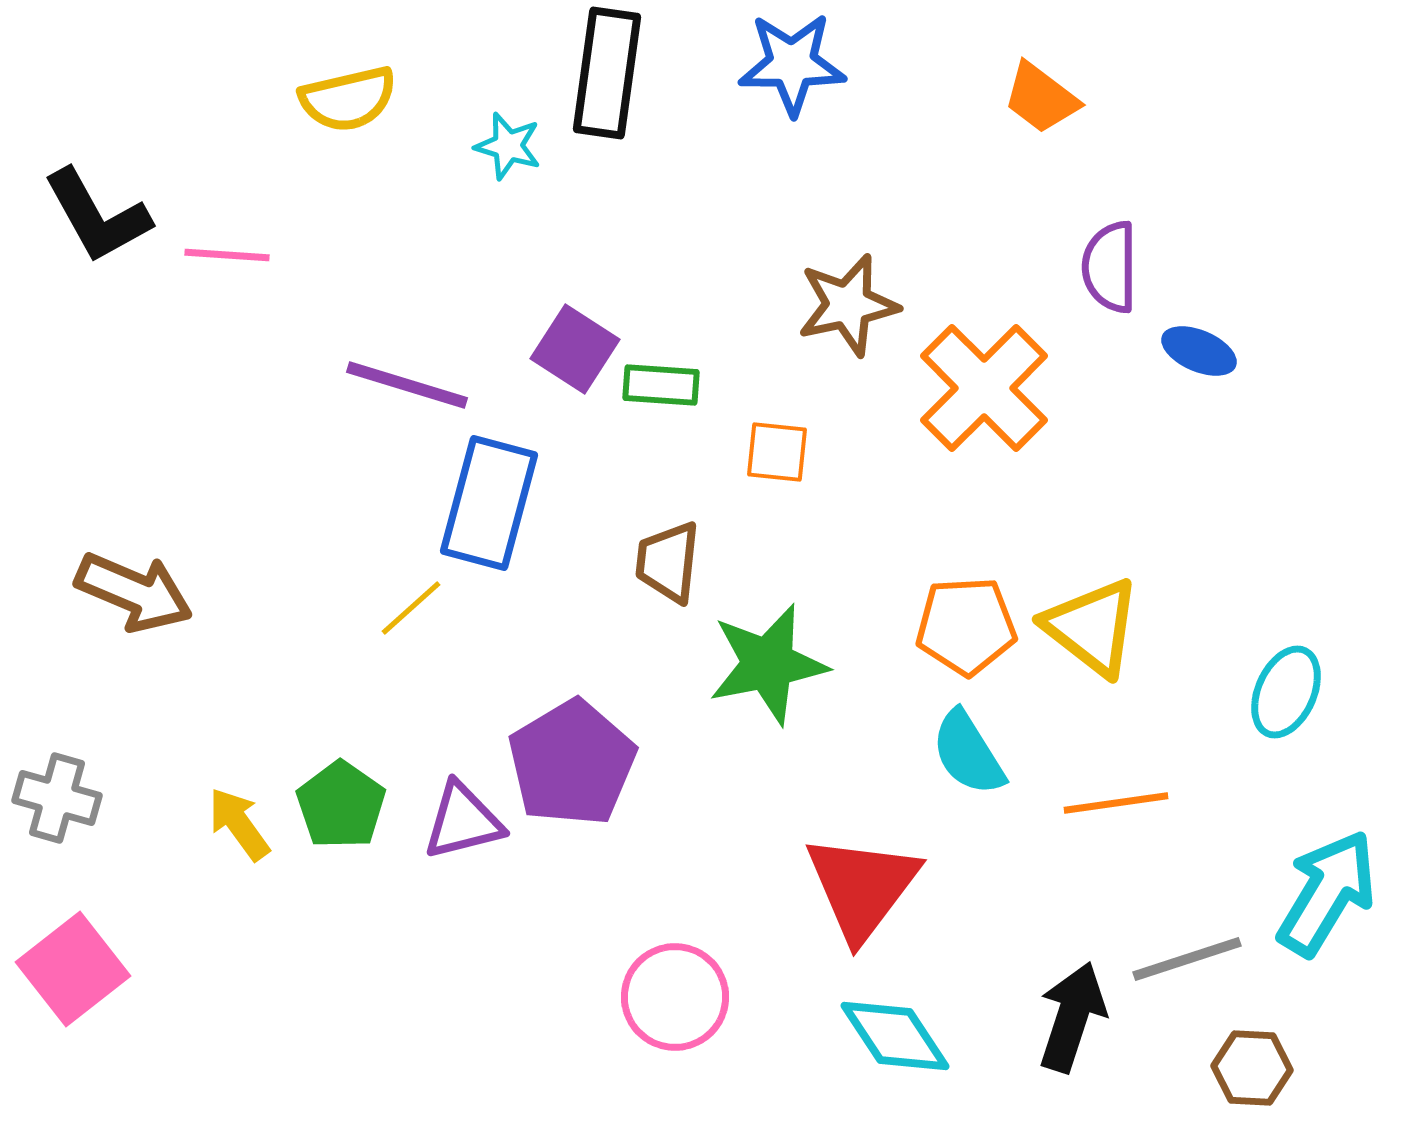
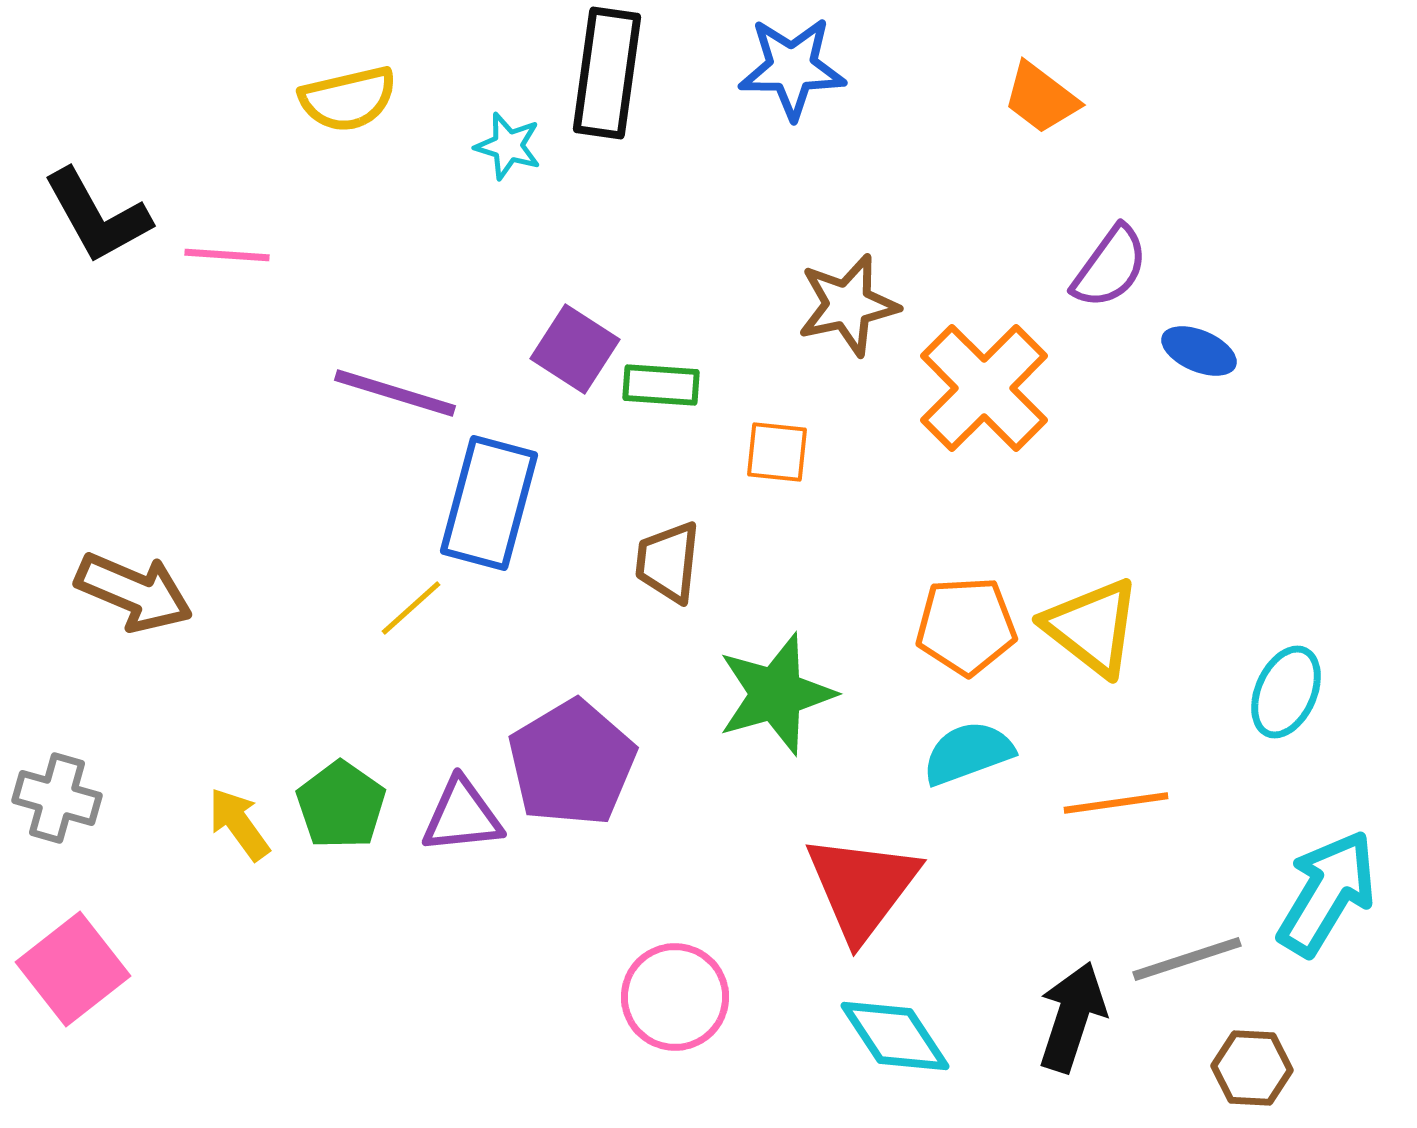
blue star: moved 4 px down
purple semicircle: rotated 144 degrees counterclockwise
purple line: moved 12 px left, 8 px down
green star: moved 8 px right, 30 px down; rotated 5 degrees counterclockwise
cyan semicircle: rotated 102 degrees clockwise
purple triangle: moved 1 px left, 5 px up; rotated 8 degrees clockwise
